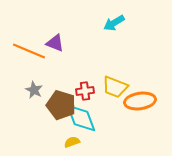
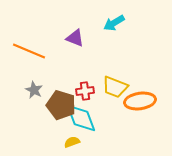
purple triangle: moved 20 px right, 5 px up
